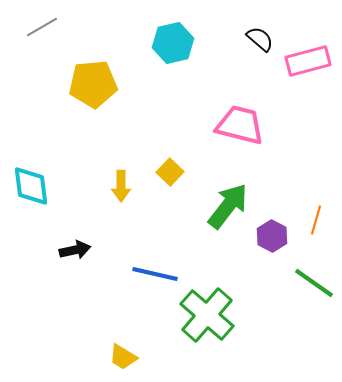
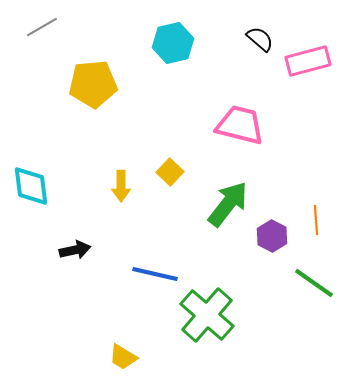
green arrow: moved 2 px up
orange line: rotated 20 degrees counterclockwise
